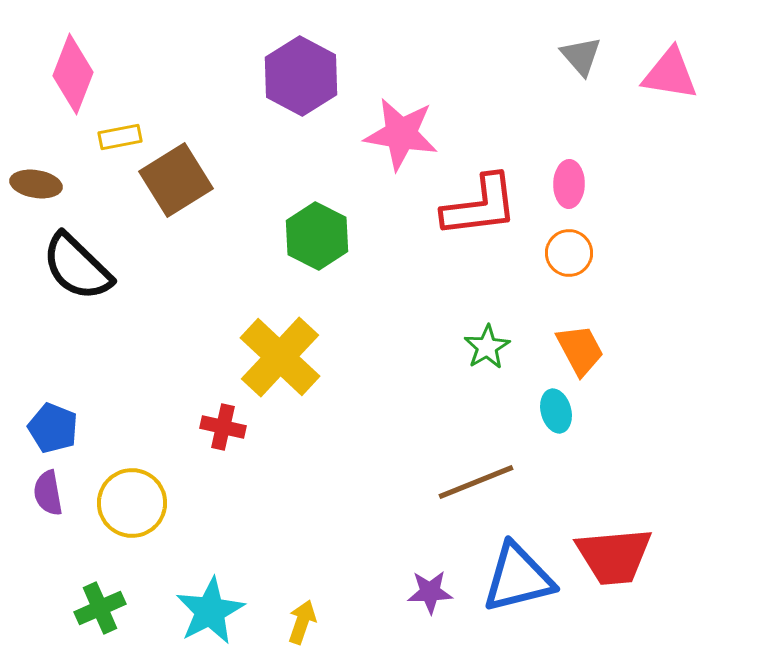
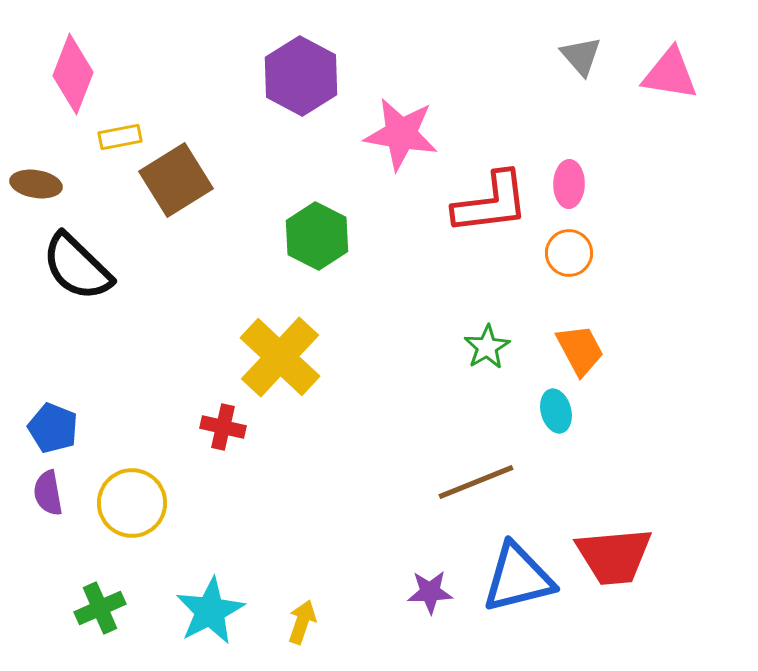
red L-shape: moved 11 px right, 3 px up
